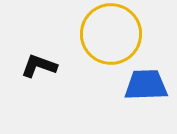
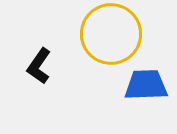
black L-shape: rotated 75 degrees counterclockwise
